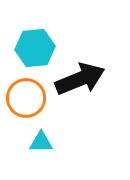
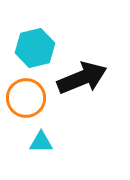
cyan hexagon: rotated 9 degrees counterclockwise
black arrow: moved 2 px right, 1 px up
